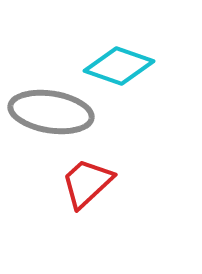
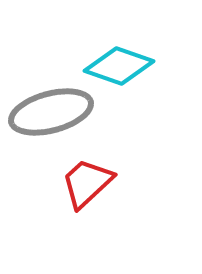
gray ellipse: rotated 24 degrees counterclockwise
